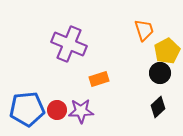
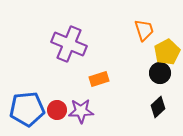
yellow pentagon: moved 1 px down
